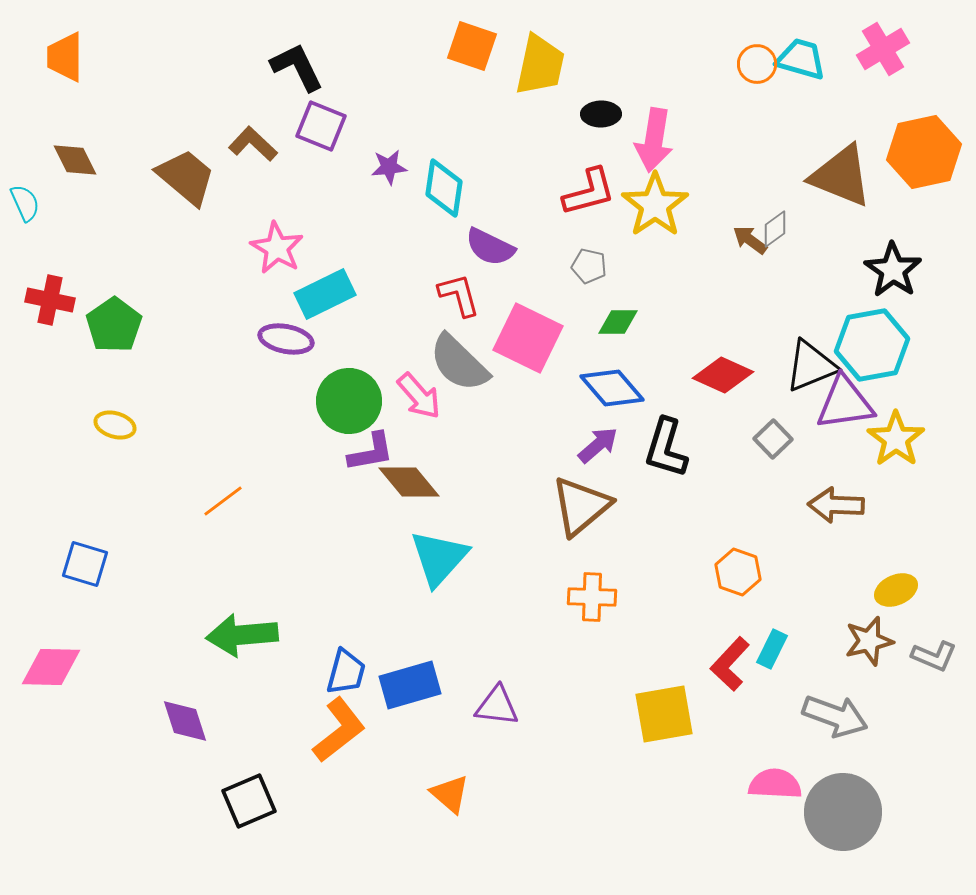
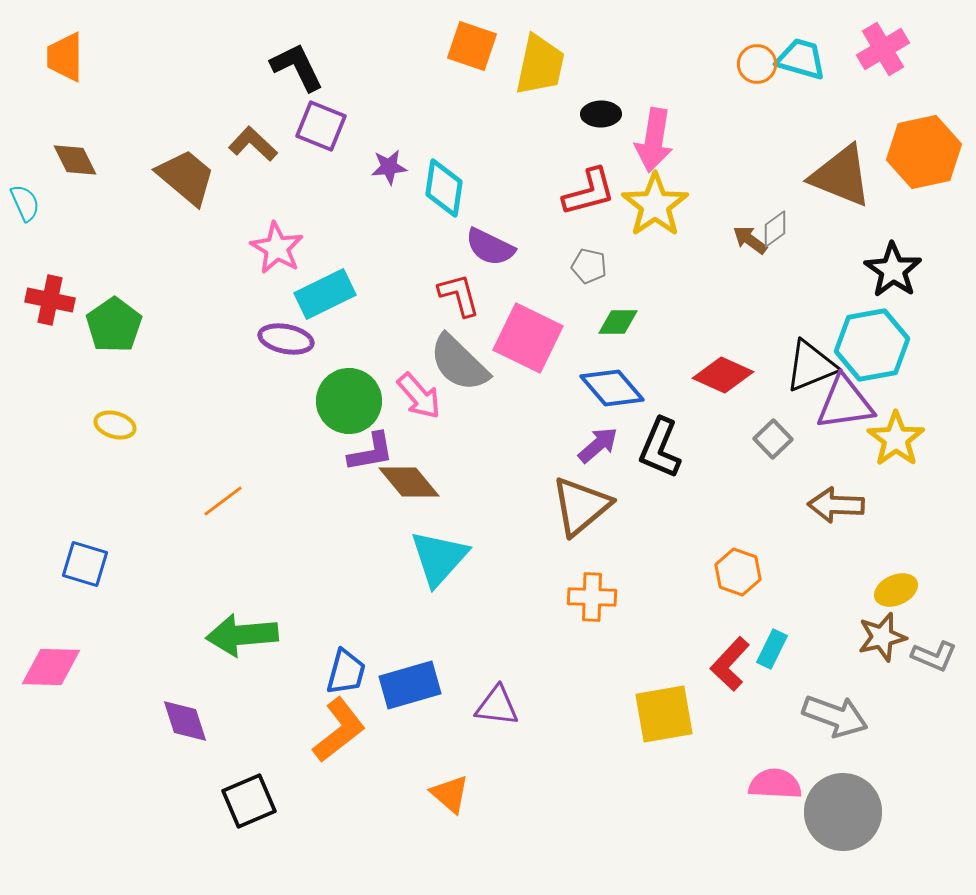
black L-shape at (666, 448): moved 6 px left; rotated 6 degrees clockwise
brown star at (869, 641): moved 13 px right, 4 px up
